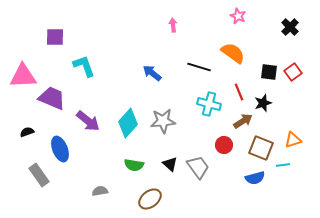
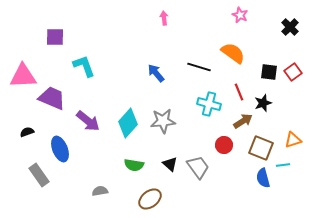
pink star: moved 2 px right, 1 px up
pink arrow: moved 9 px left, 7 px up
blue arrow: moved 4 px right; rotated 12 degrees clockwise
blue semicircle: moved 8 px right; rotated 90 degrees clockwise
